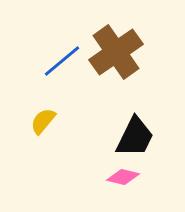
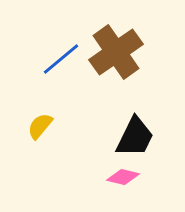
blue line: moved 1 px left, 2 px up
yellow semicircle: moved 3 px left, 5 px down
